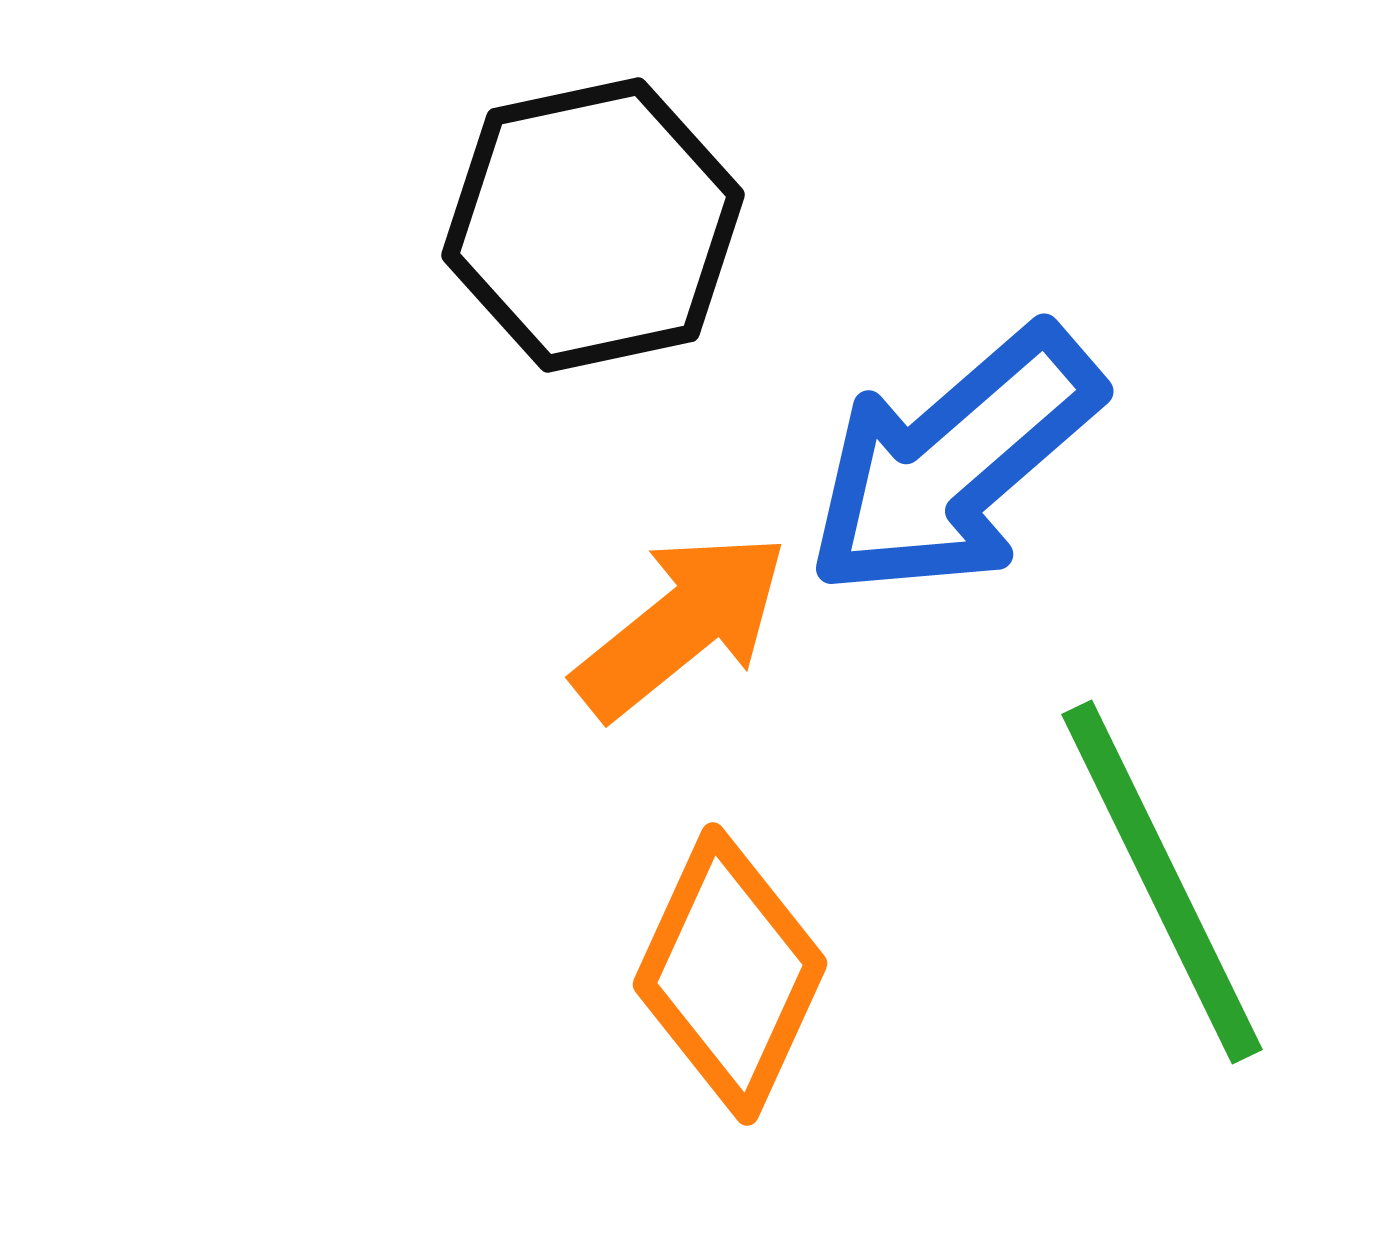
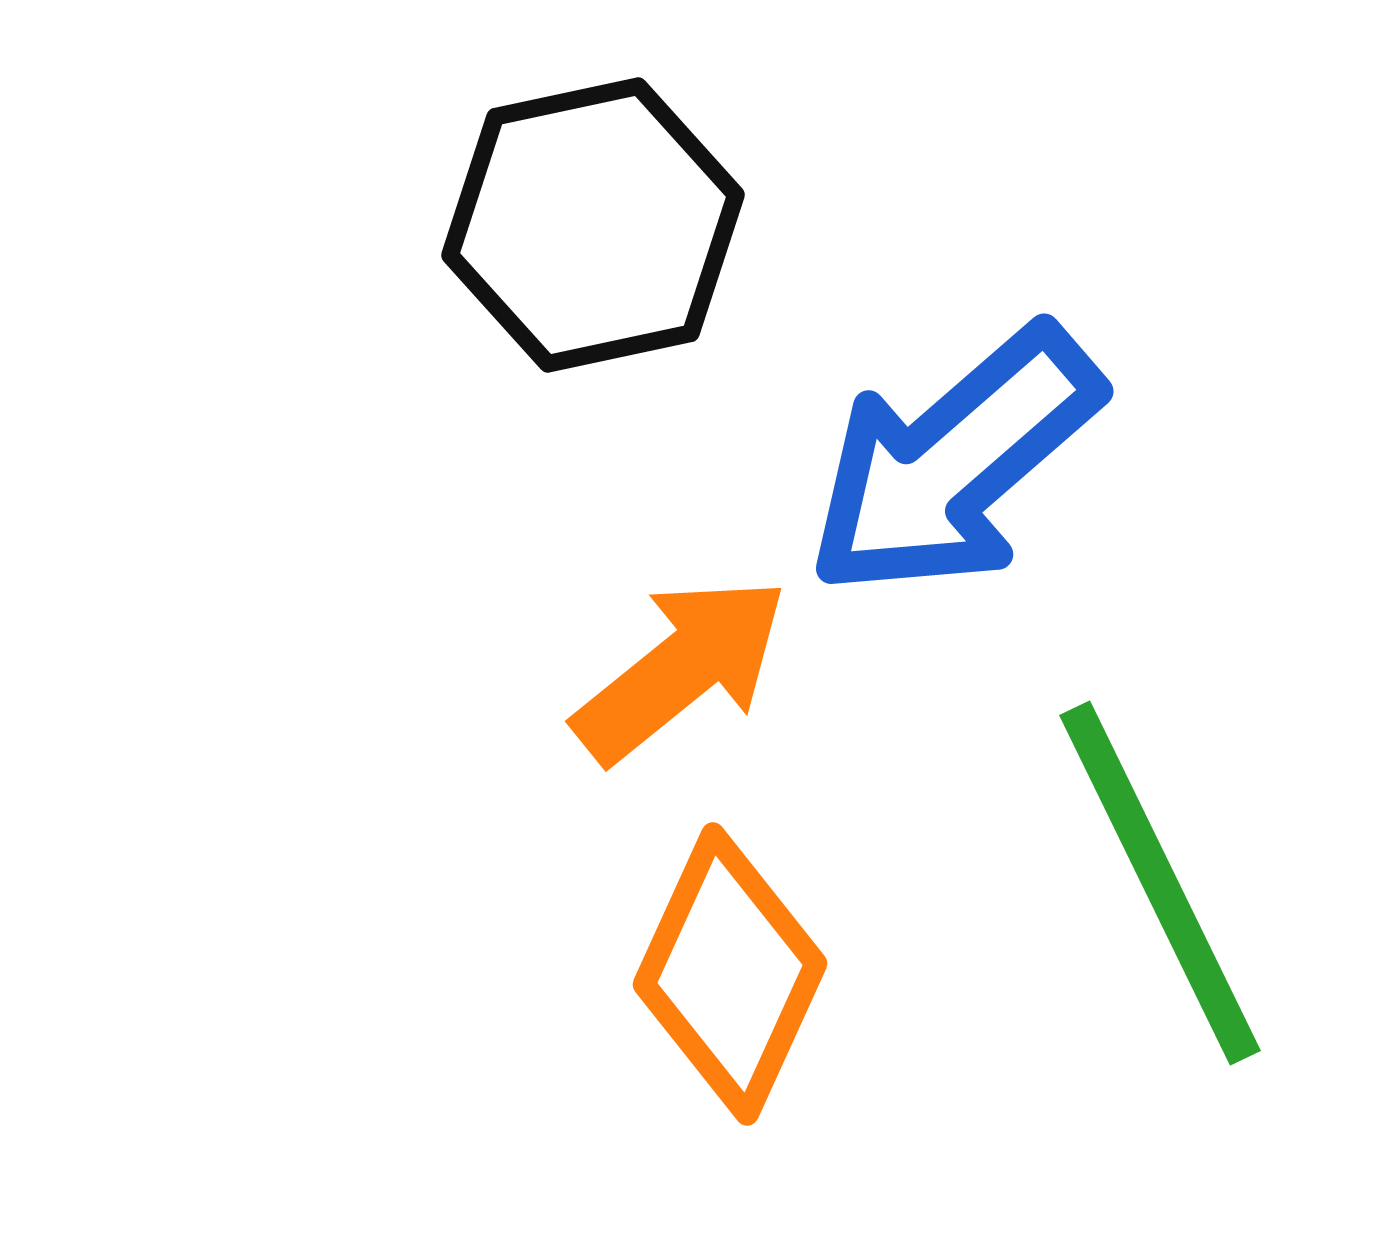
orange arrow: moved 44 px down
green line: moved 2 px left, 1 px down
